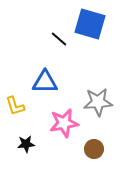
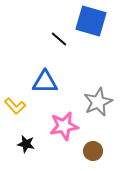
blue square: moved 1 px right, 3 px up
gray star: rotated 20 degrees counterclockwise
yellow L-shape: rotated 25 degrees counterclockwise
pink star: moved 3 px down
black star: rotated 18 degrees clockwise
brown circle: moved 1 px left, 2 px down
